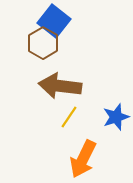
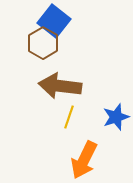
yellow line: rotated 15 degrees counterclockwise
orange arrow: moved 1 px right, 1 px down
